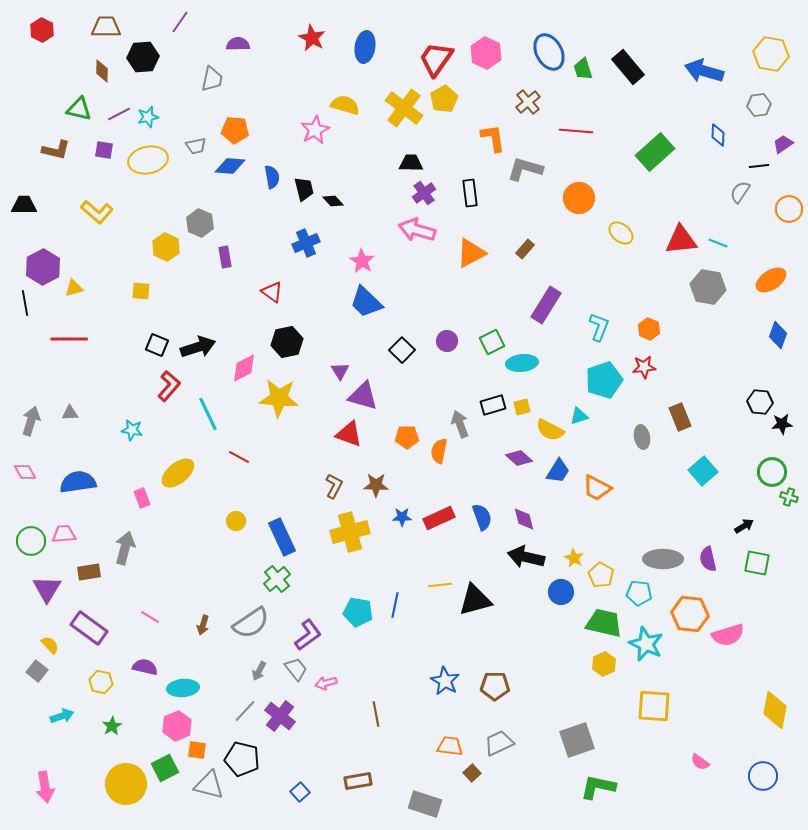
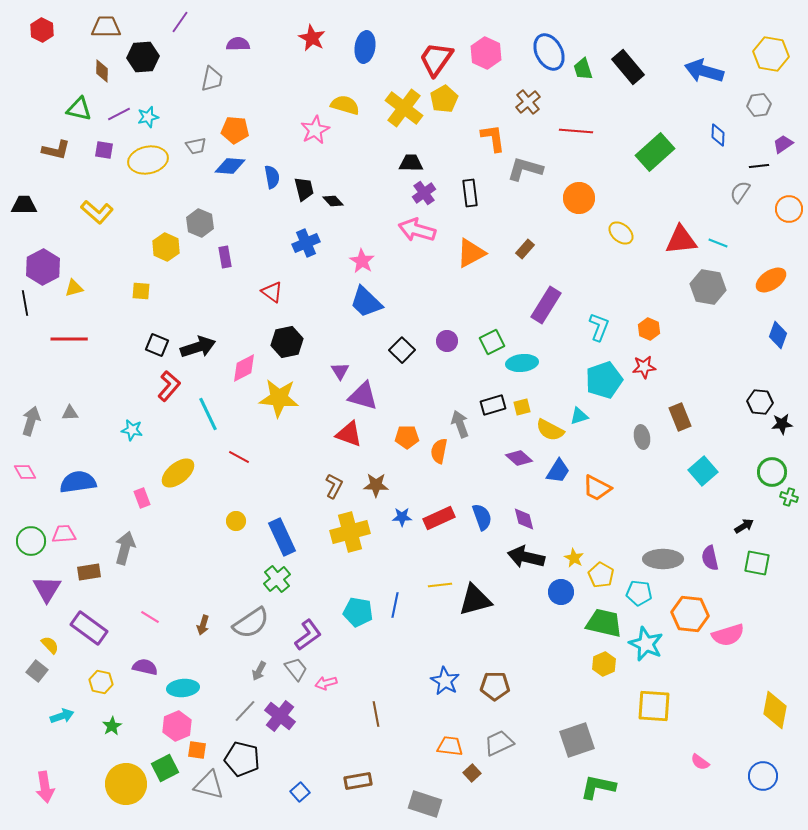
purple semicircle at (708, 559): moved 2 px right, 1 px up
